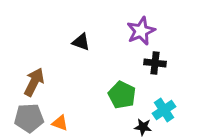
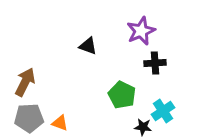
black triangle: moved 7 px right, 4 px down
black cross: rotated 10 degrees counterclockwise
brown arrow: moved 9 px left
cyan cross: moved 1 px left, 1 px down
